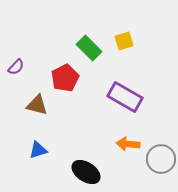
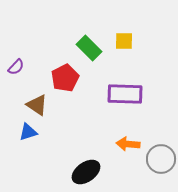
yellow square: rotated 18 degrees clockwise
purple rectangle: moved 3 px up; rotated 28 degrees counterclockwise
brown triangle: rotated 20 degrees clockwise
blue triangle: moved 10 px left, 18 px up
black ellipse: rotated 68 degrees counterclockwise
